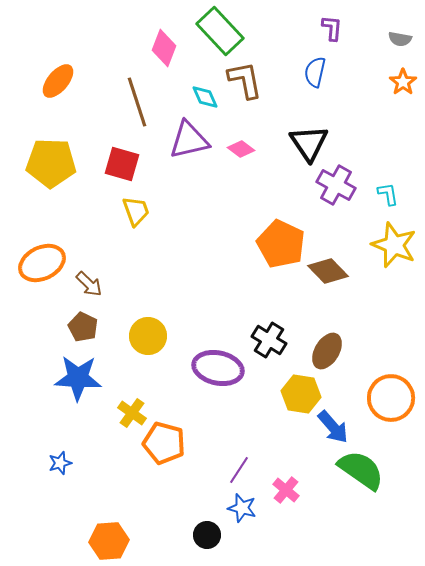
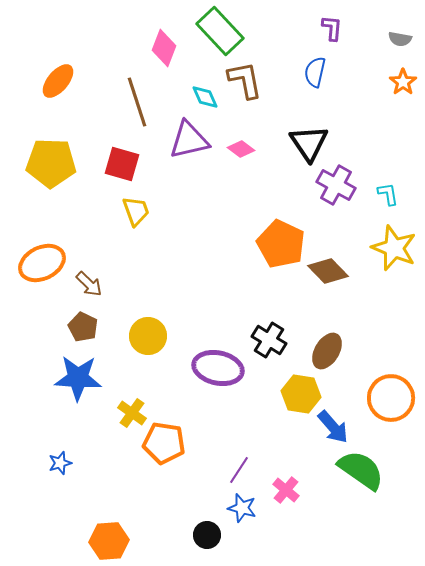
yellow star at (394, 245): moved 3 px down
orange pentagon at (164, 443): rotated 6 degrees counterclockwise
